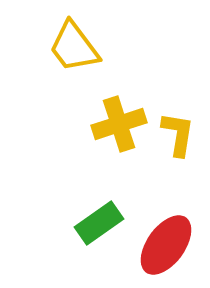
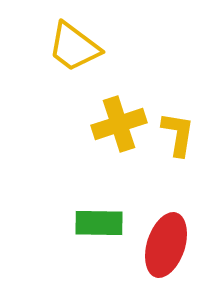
yellow trapezoid: rotated 16 degrees counterclockwise
green rectangle: rotated 36 degrees clockwise
red ellipse: rotated 18 degrees counterclockwise
